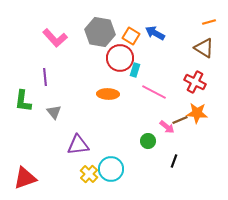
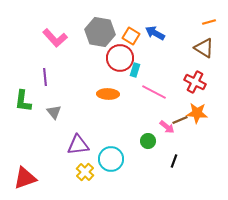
cyan circle: moved 10 px up
yellow cross: moved 4 px left, 2 px up
